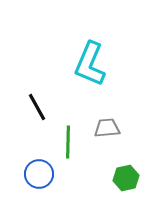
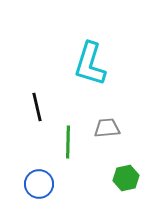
cyan L-shape: rotated 6 degrees counterclockwise
black line: rotated 16 degrees clockwise
blue circle: moved 10 px down
